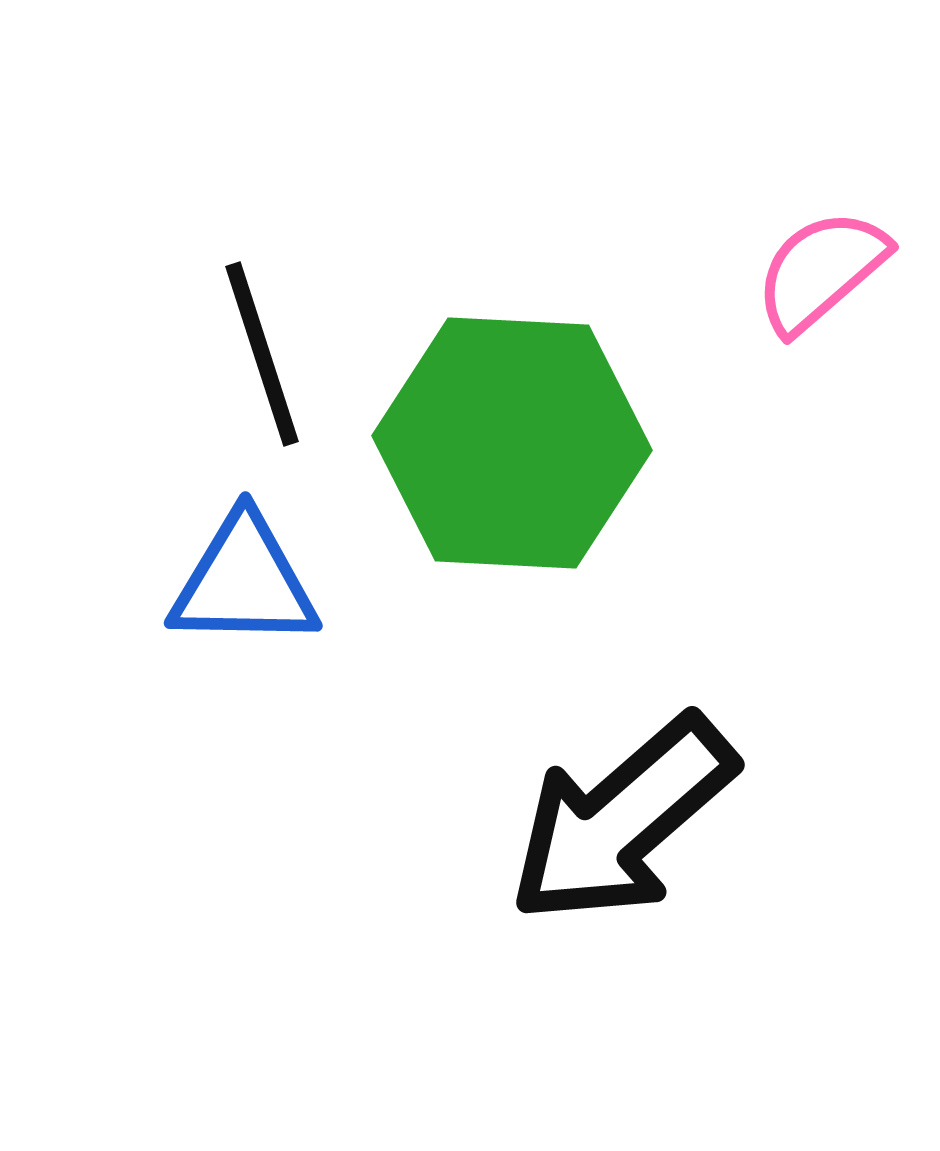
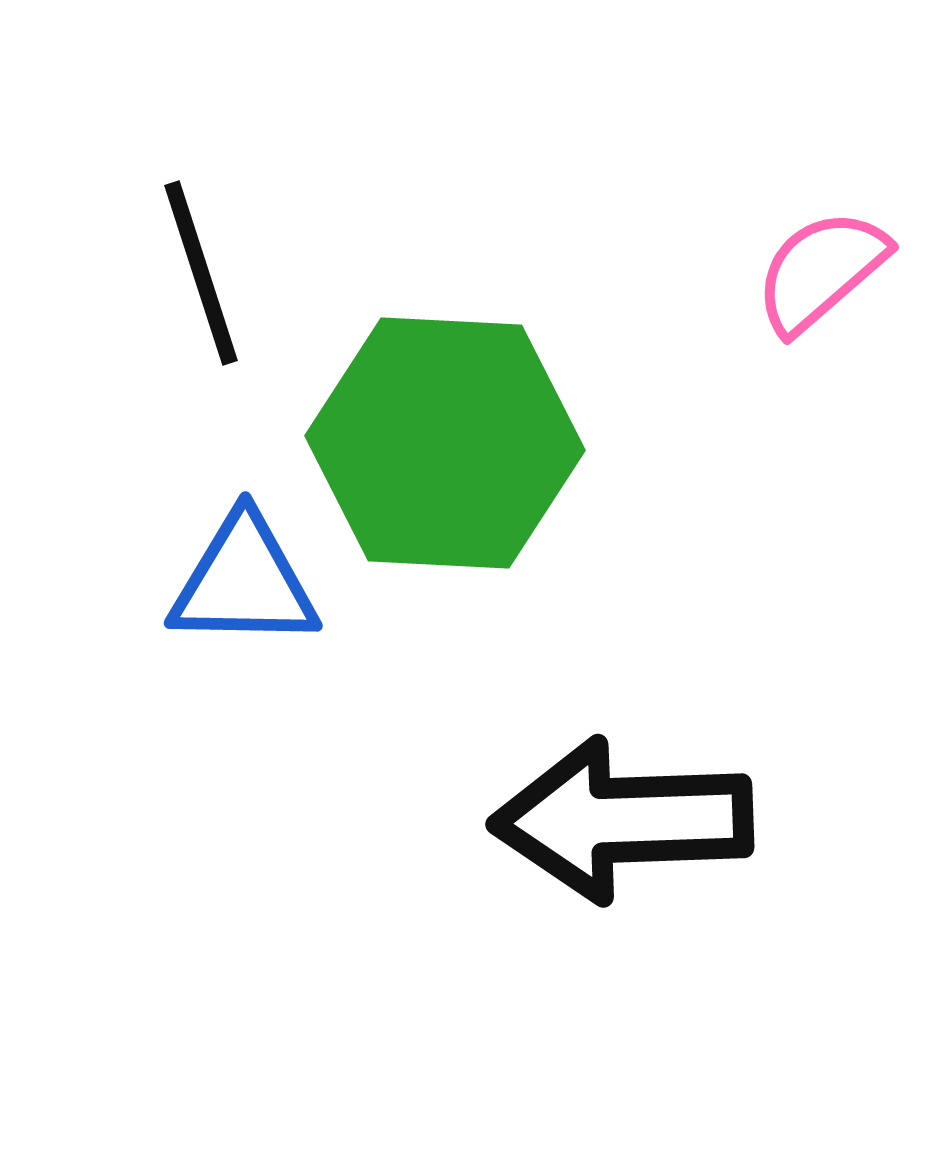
black line: moved 61 px left, 81 px up
green hexagon: moved 67 px left
black arrow: rotated 39 degrees clockwise
